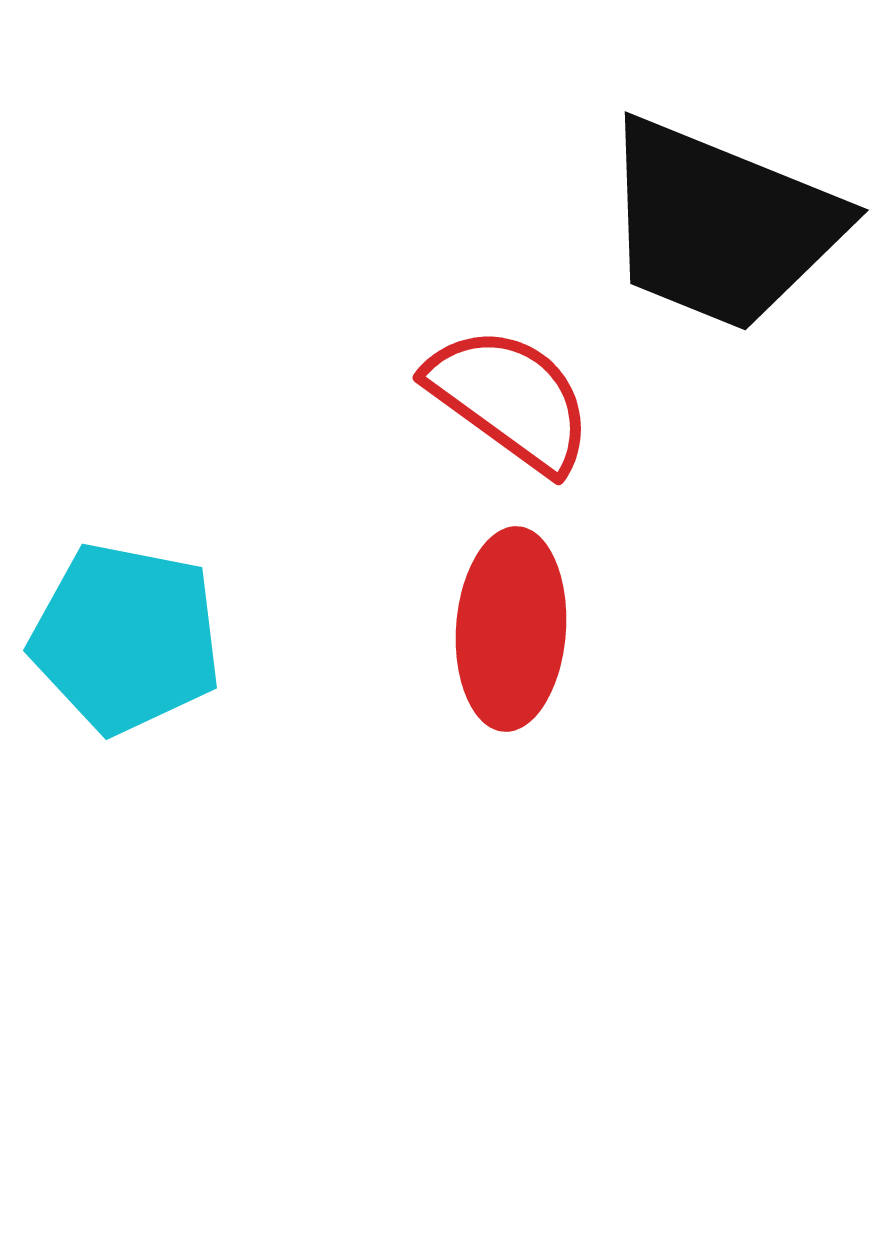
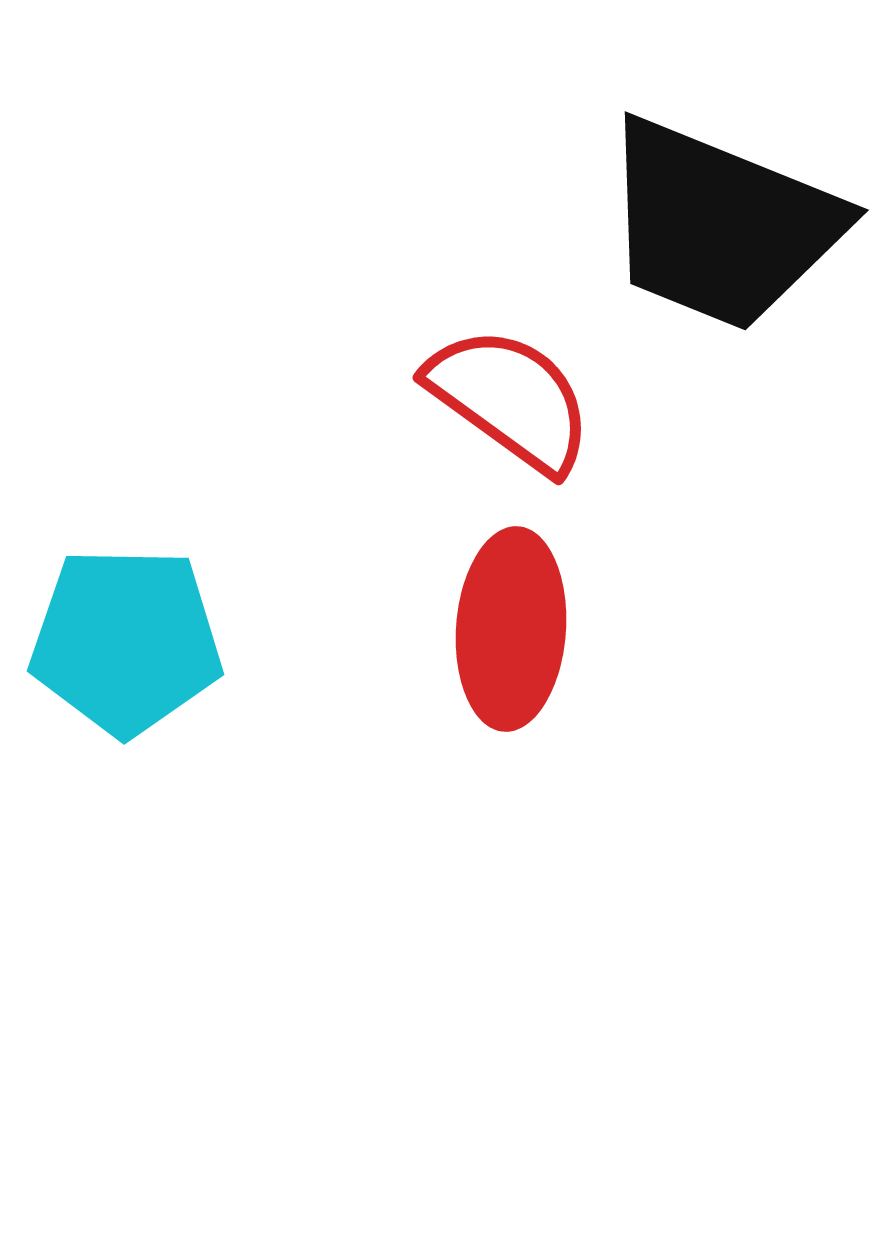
cyan pentagon: moved 3 px down; rotated 10 degrees counterclockwise
